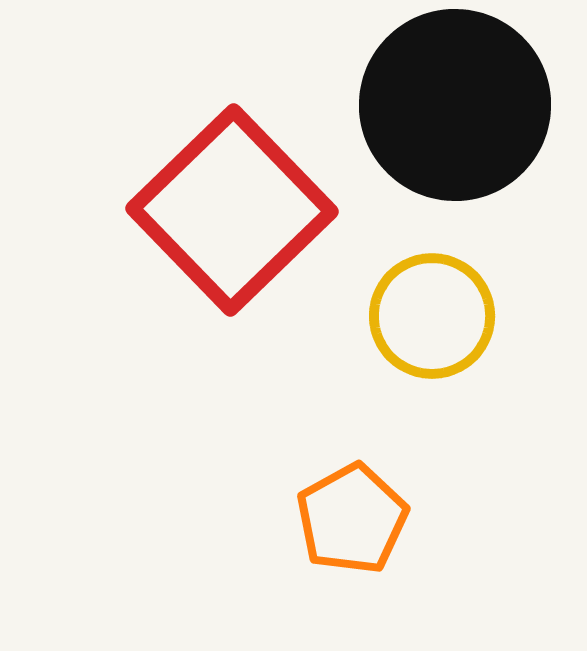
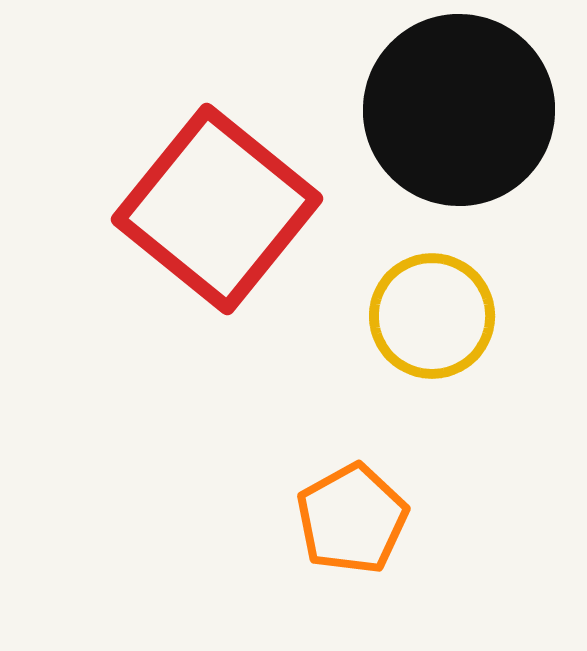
black circle: moved 4 px right, 5 px down
red square: moved 15 px left, 1 px up; rotated 7 degrees counterclockwise
